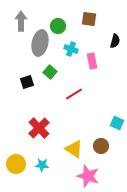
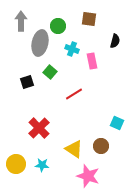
cyan cross: moved 1 px right
